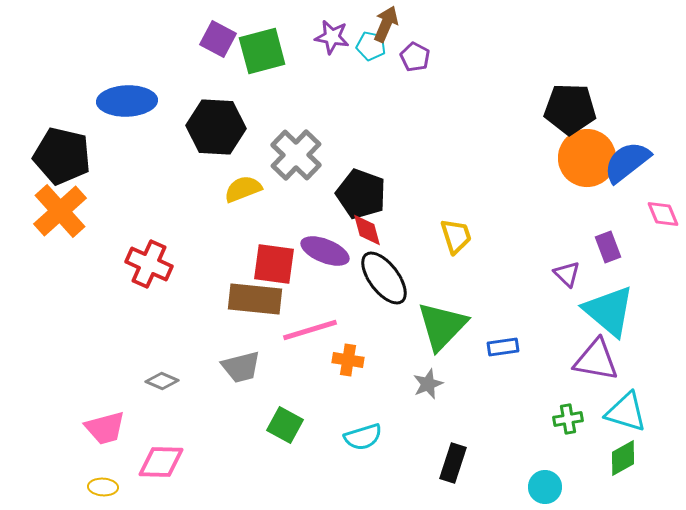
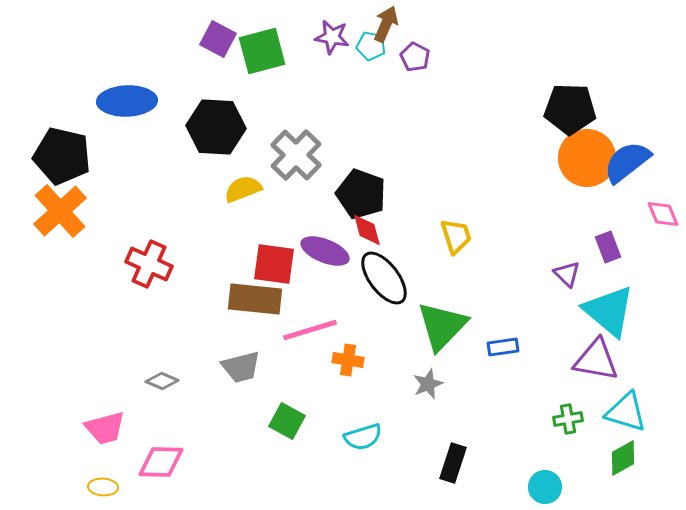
green square at (285, 425): moved 2 px right, 4 px up
